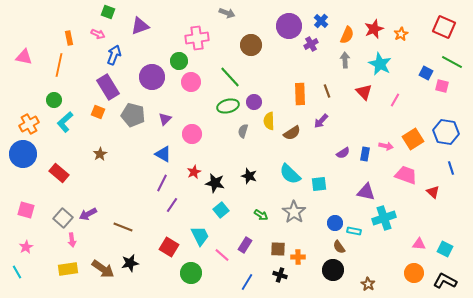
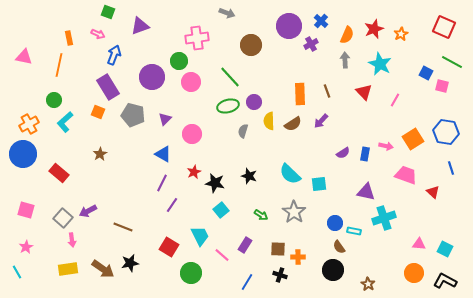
brown semicircle at (292, 133): moved 1 px right, 9 px up
purple arrow at (88, 214): moved 3 px up
